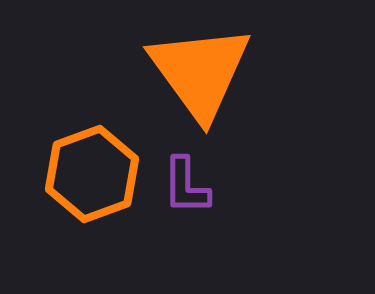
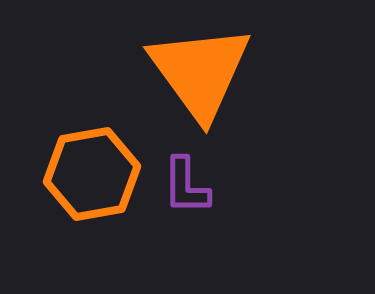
orange hexagon: rotated 10 degrees clockwise
